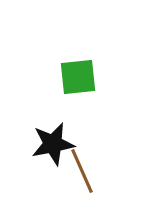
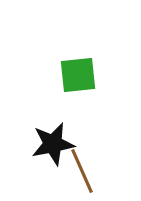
green square: moved 2 px up
